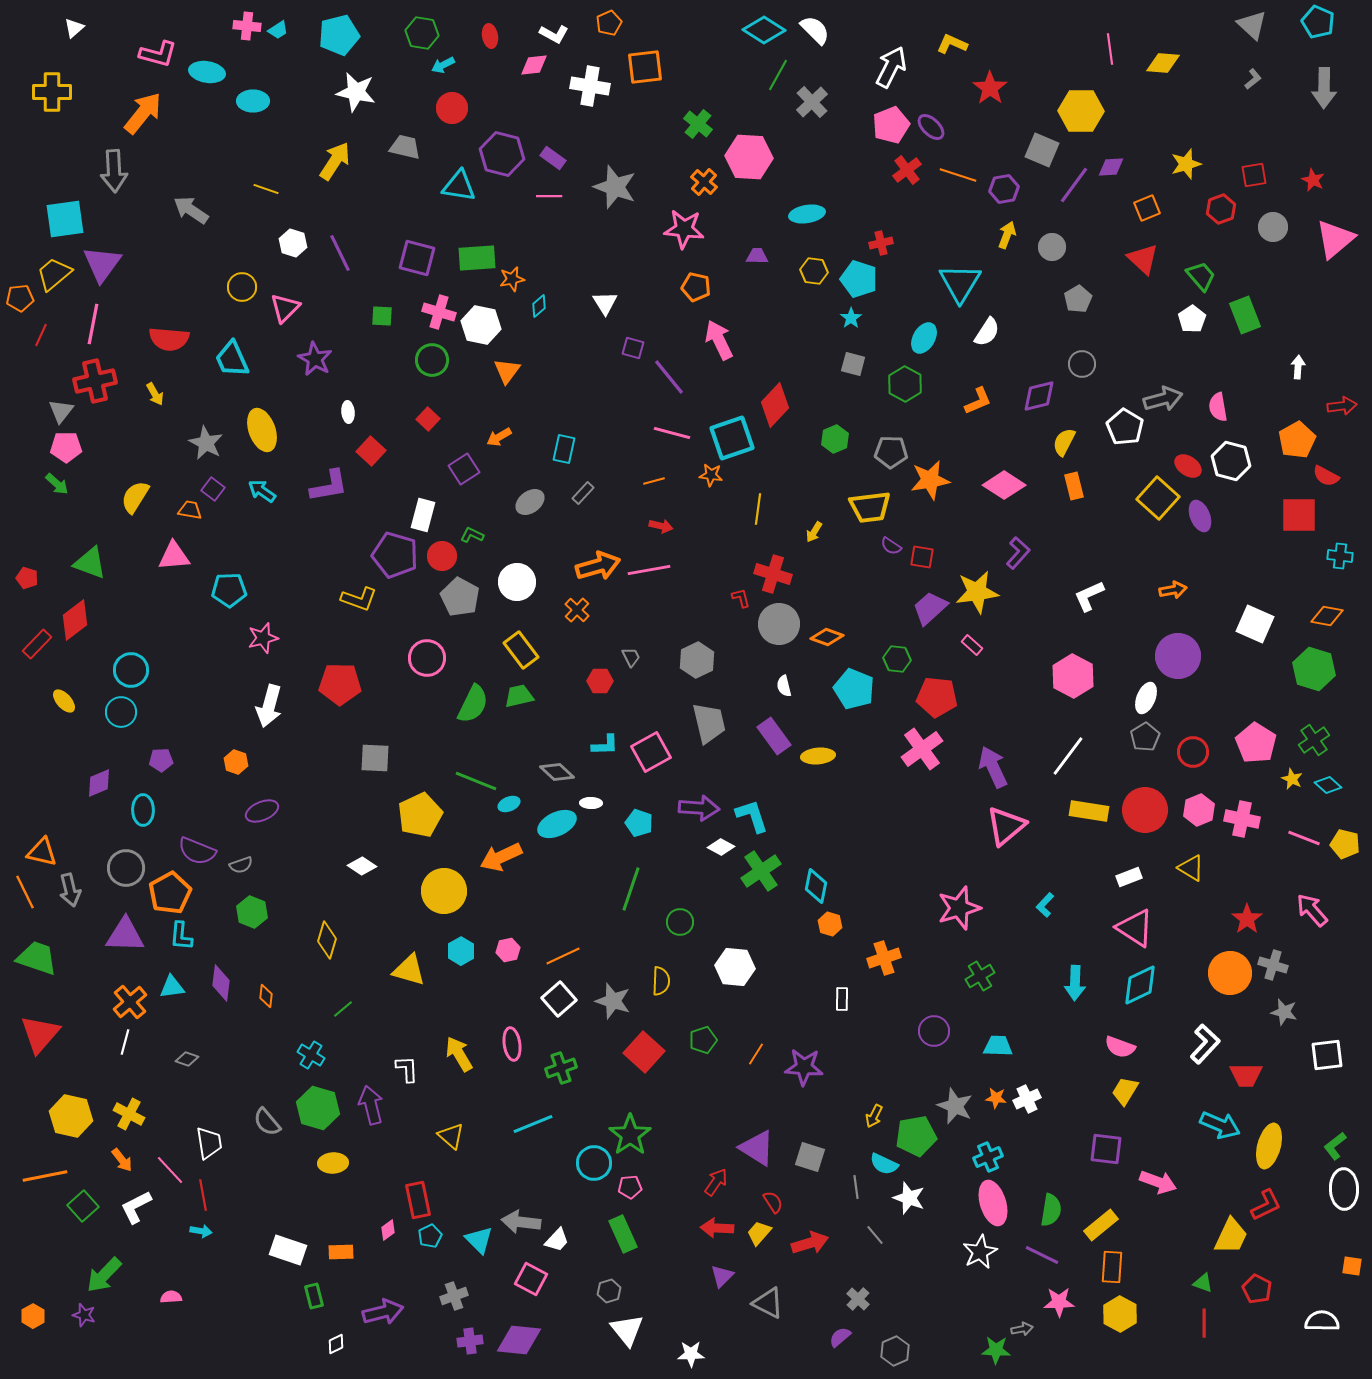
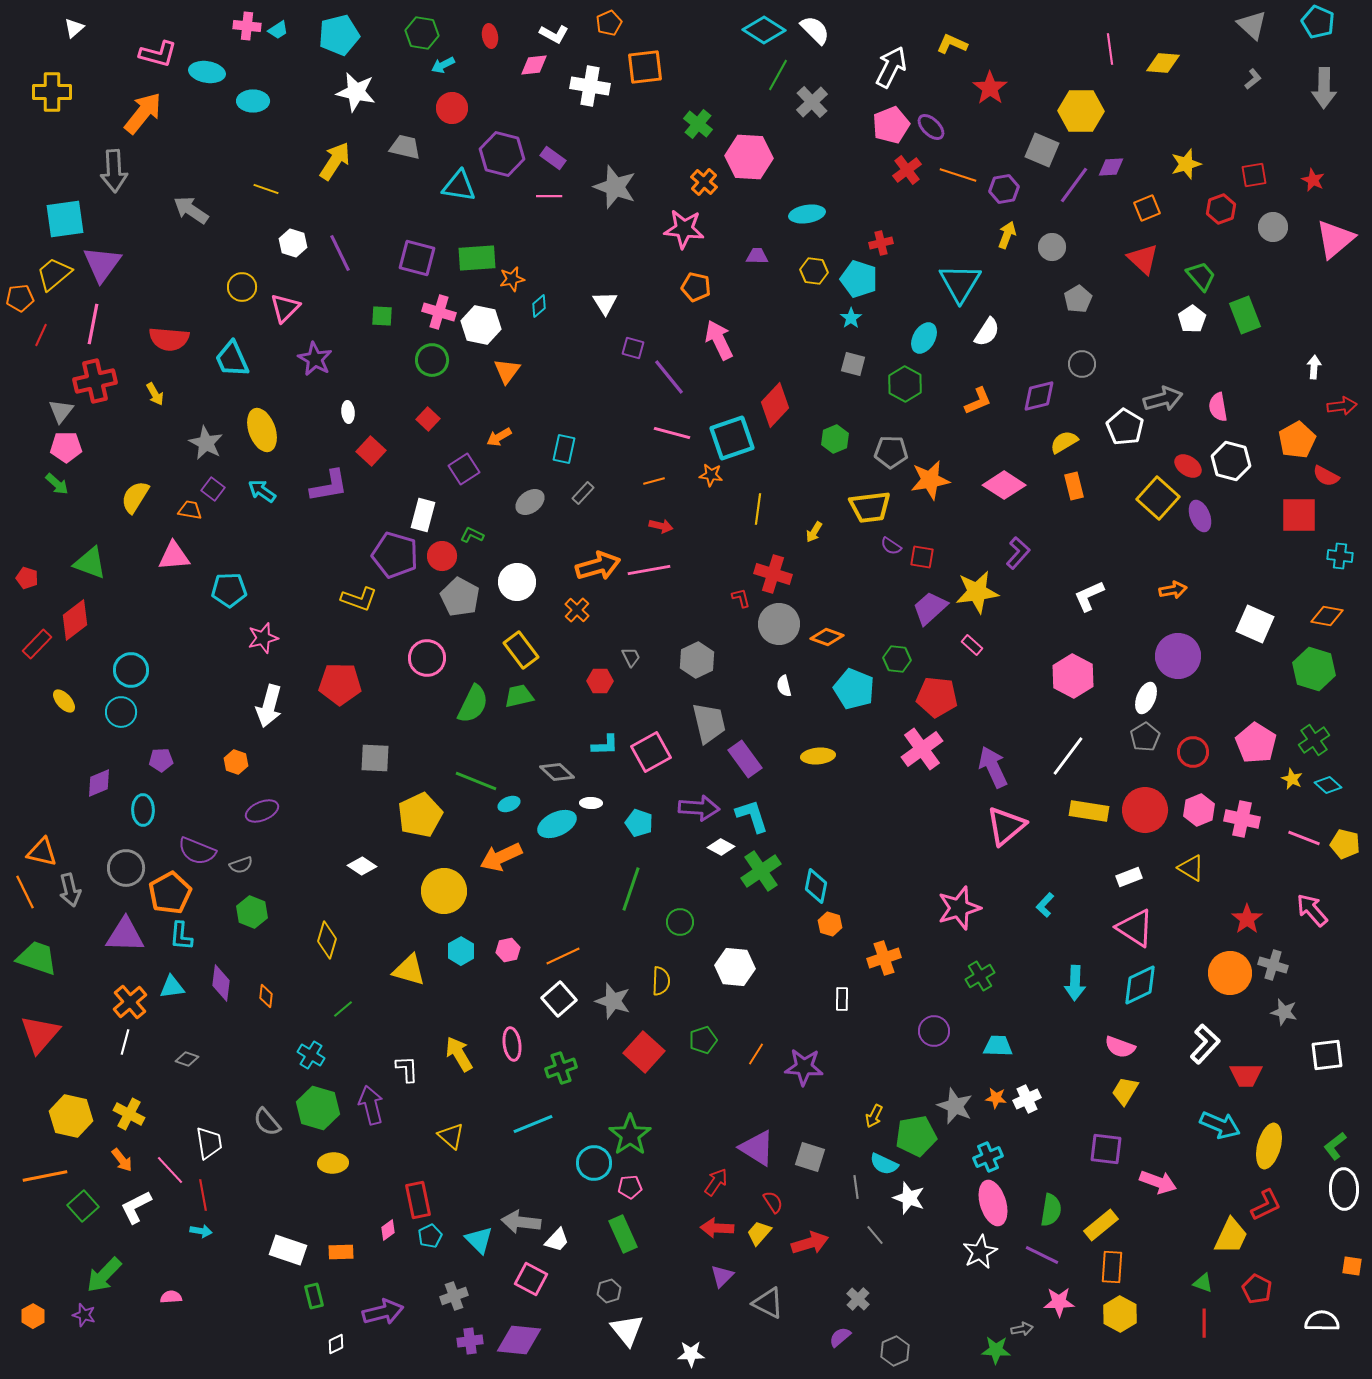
white arrow at (1298, 367): moved 16 px right
yellow semicircle at (1064, 442): rotated 32 degrees clockwise
purple rectangle at (774, 736): moved 29 px left, 23 px down
